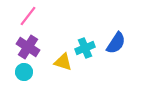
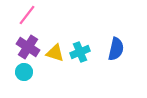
pink line: moved 1 px left, 1 px up
blue semicircle: moved 6 px down; rotated 20 degrees counterclockwise
cyan cross: moved 5 px left, 4 px down
yellow triangle: moved 8 px left, 9 px up
